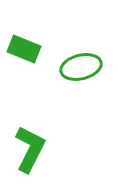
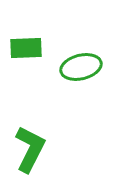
green rectangle: moved 2 px right, 1 px up; rotated 24 degrees counterclockwise
